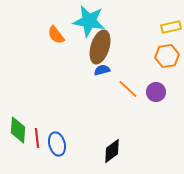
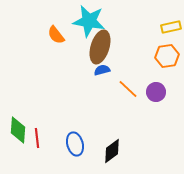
blue ellipse: moved 18 px right
